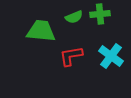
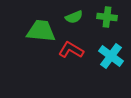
green cross: moved 7 px right, 3 px down; rotated 12 degrees clockwise
red L-shape: moved 6 px up; rotated 40 degrees clockwise
